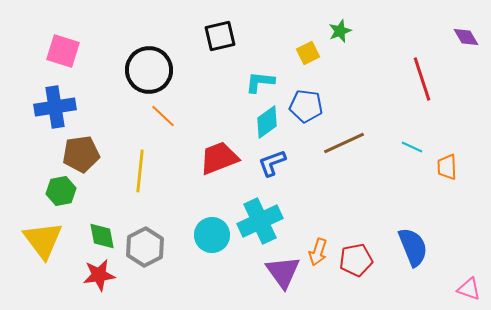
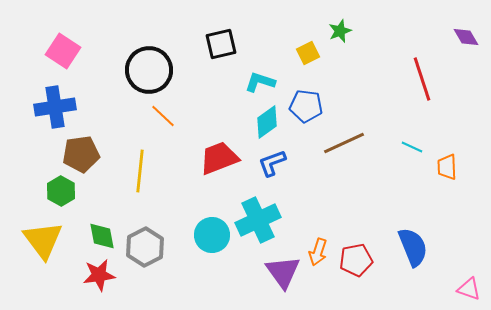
black square: moved 1 px right, 8 px down
pink square: rotated 16 degrees clockwise
cyan L-shape: rotated 12 degrees clockwise
green hexagon: rotated 20 degrees counterclockwise
cyan cross: moved 2 px left, 1 px up
